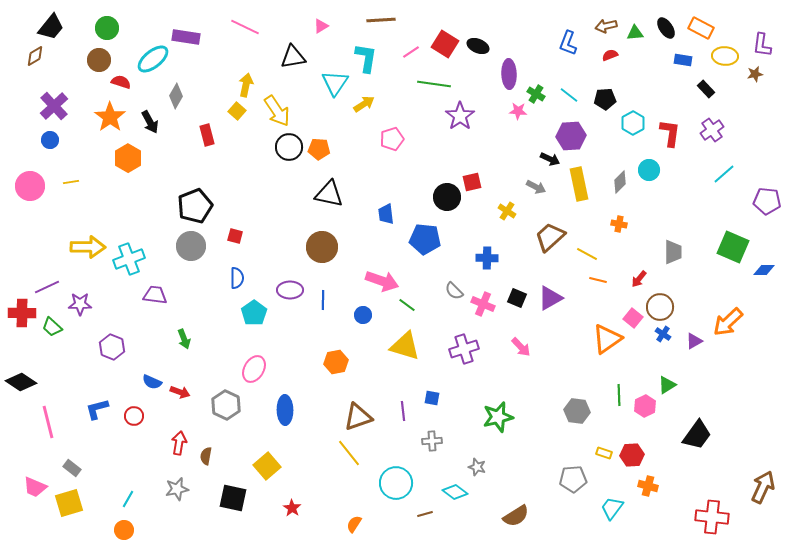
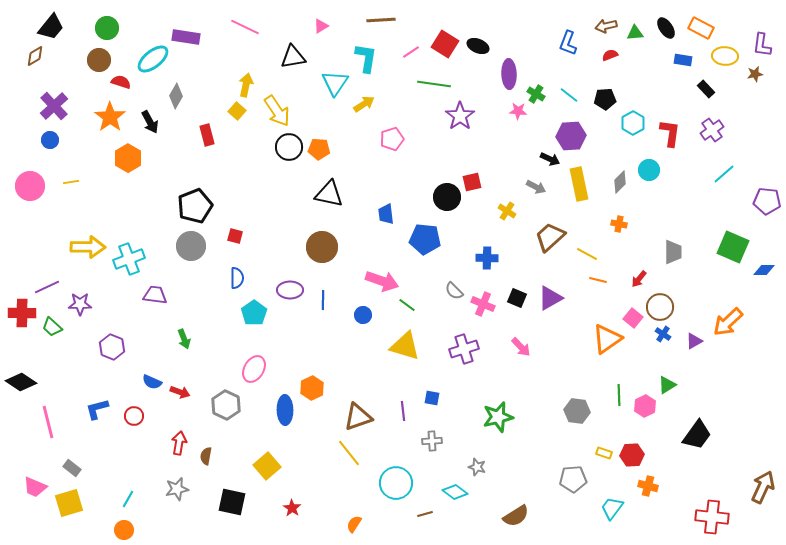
orange hexagon at (336, 362): moved 24 px left, 26 px down; rotated 15 degrees counterclockwise
black square at (233, 498): moved 1 px left, 4 px down
